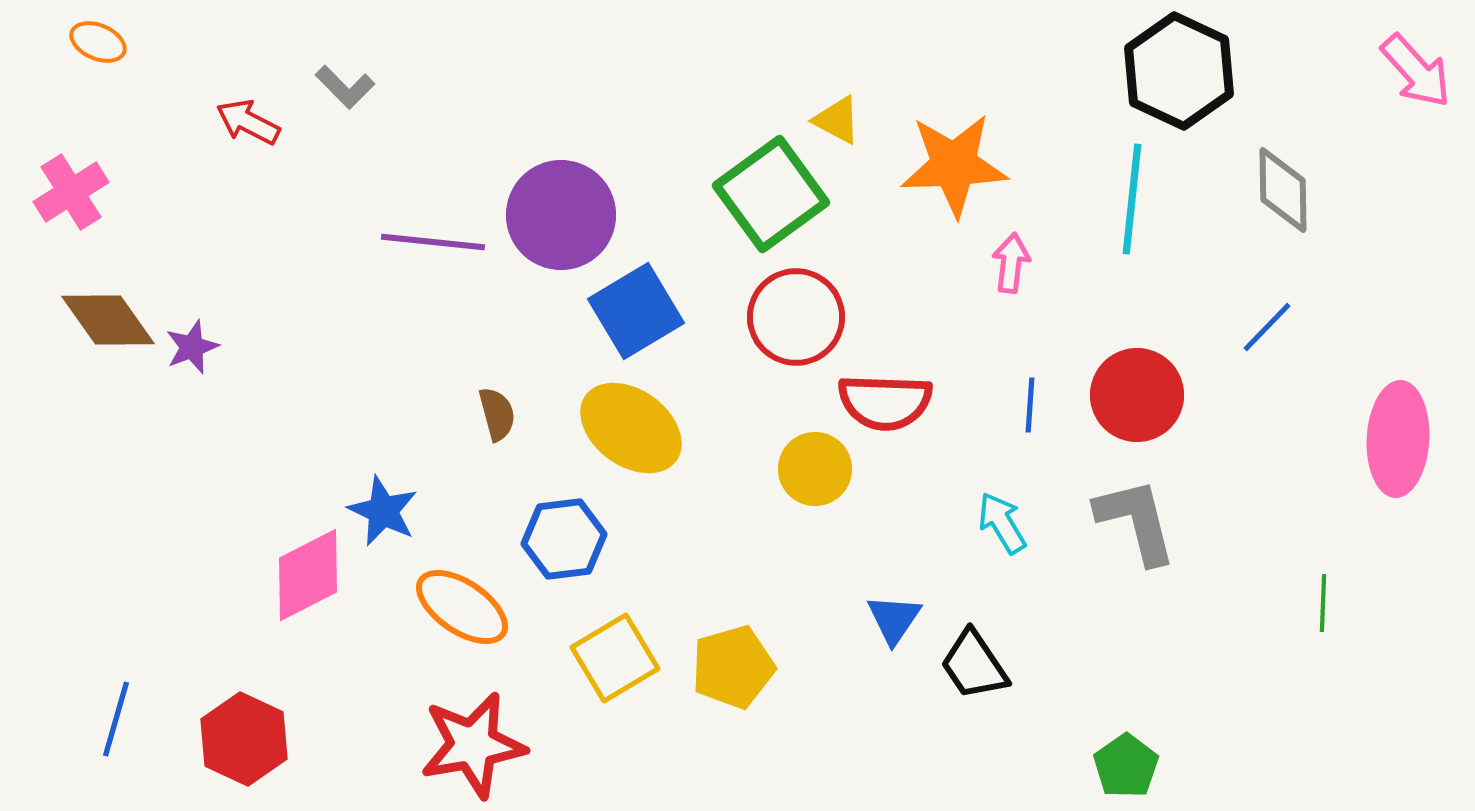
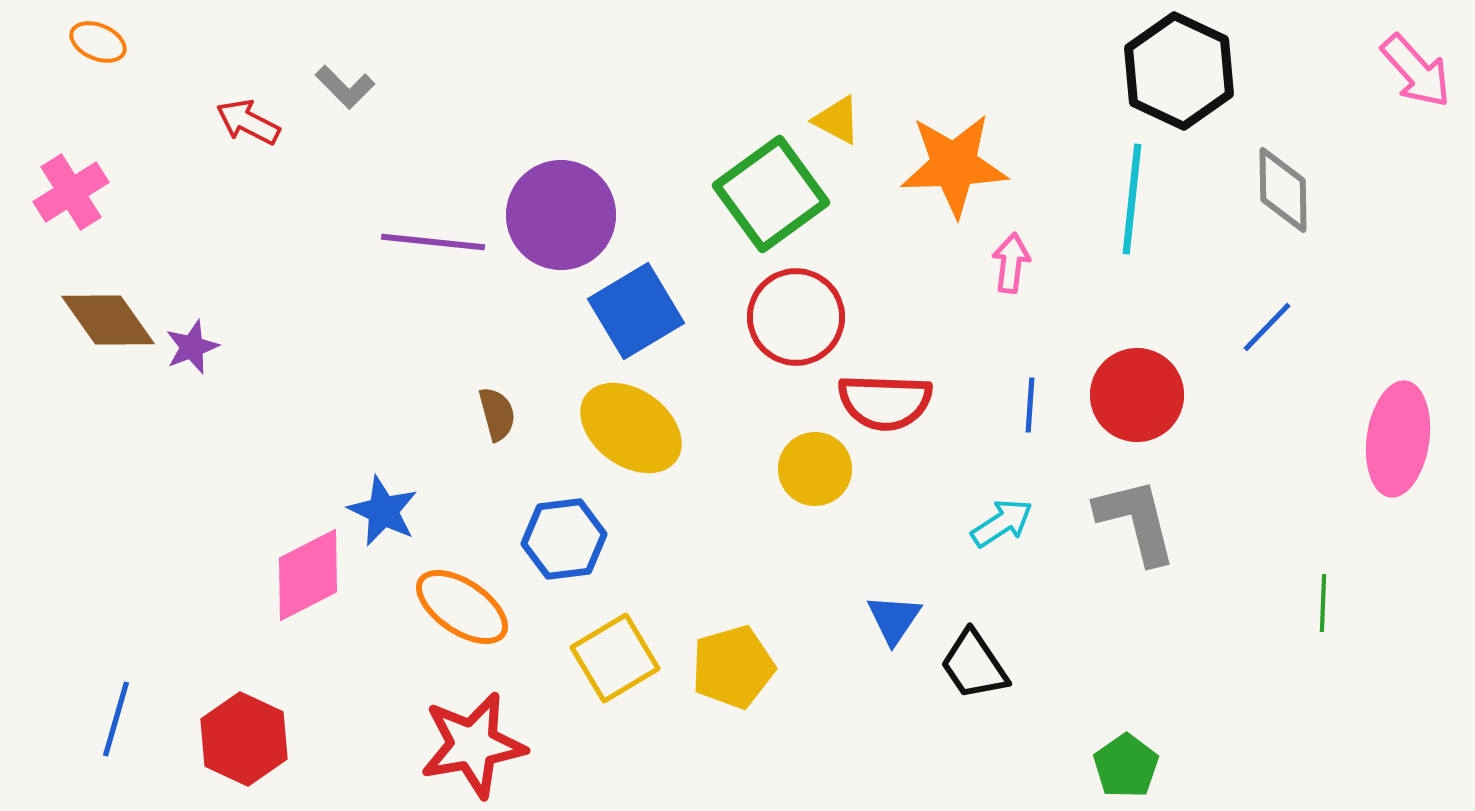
pink ellipse at (1398, 439): rotated 5 degrees clockwise
cyan arrow at (1002, 523): rotated 88 degrees clockwise
